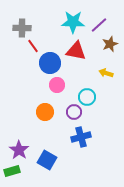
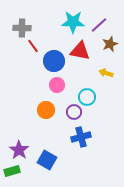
red triangle: moved 4 px right
blue circle: moved 4 px right, 2 px up
orange circle: moved 1 px right, 2 px up
